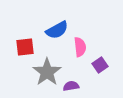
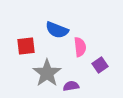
blue semicircle: rotated 50 degrees clockwise
red square: moved 1 px right, 1 px up
gray star: moved 1 px down
